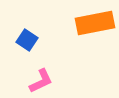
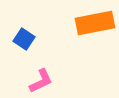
blue square: moved 3 px left, 1 px up
